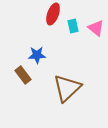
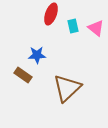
red ellipse: moved 2 px left
brown rectangle: rotated 18 degrees counterclockwise
